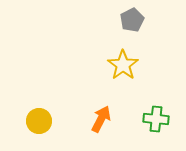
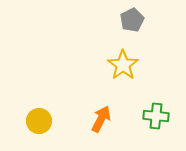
green cross: moved 3 px up
